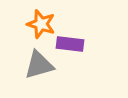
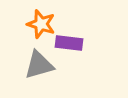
purple rectangle: moved 1 px left, 1 px up
